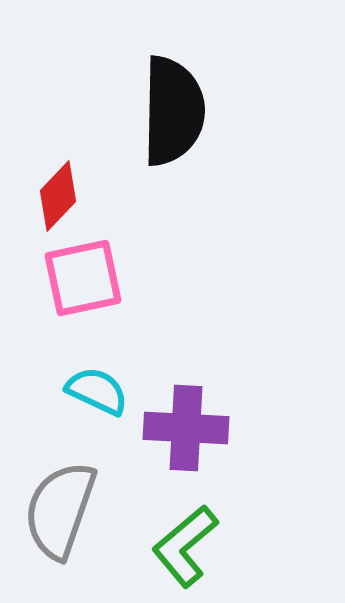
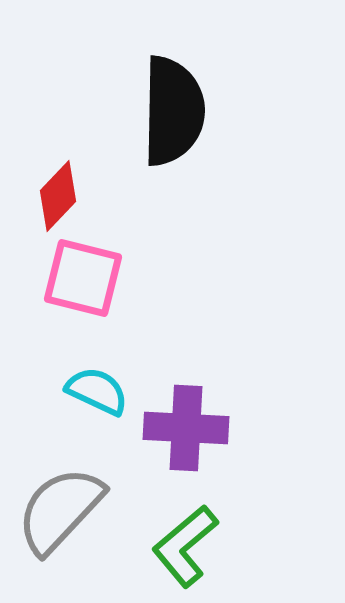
pink square: rotated 26 degrees clockwise
gray semicircle: rotated 24 degrees clockwise
